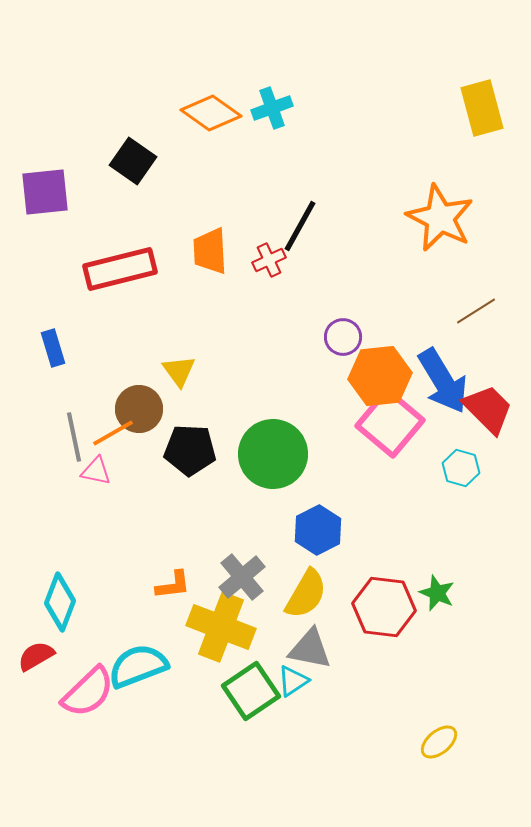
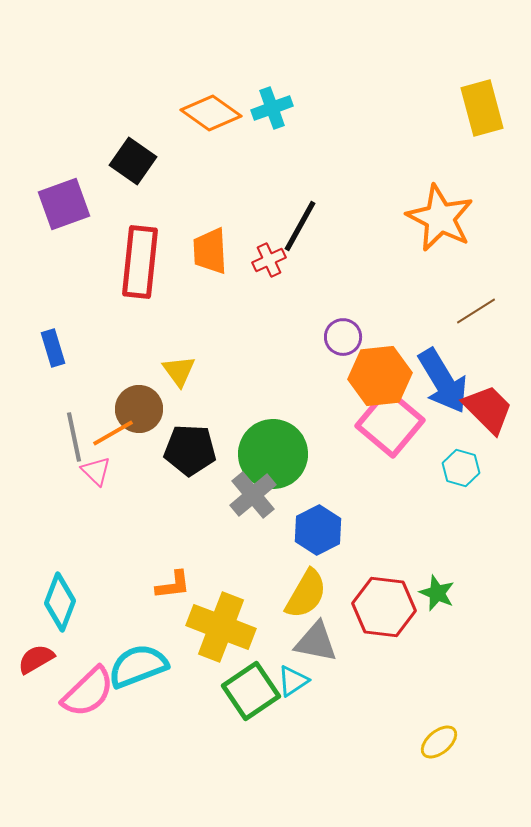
purple square: moved 19 px right, 12 px down; rotated 14 degrees counterclockwise
red rectangle: moved 20 px right, 7 px up; rotated 70 degrees counterclockwise
pink triangle: rotated 32 degrees clockwise
gray cross: moved 11 px right, 82 px up
gray triangle: moved 6 px right, 7 px up
red semicircle: moved 3 px down
